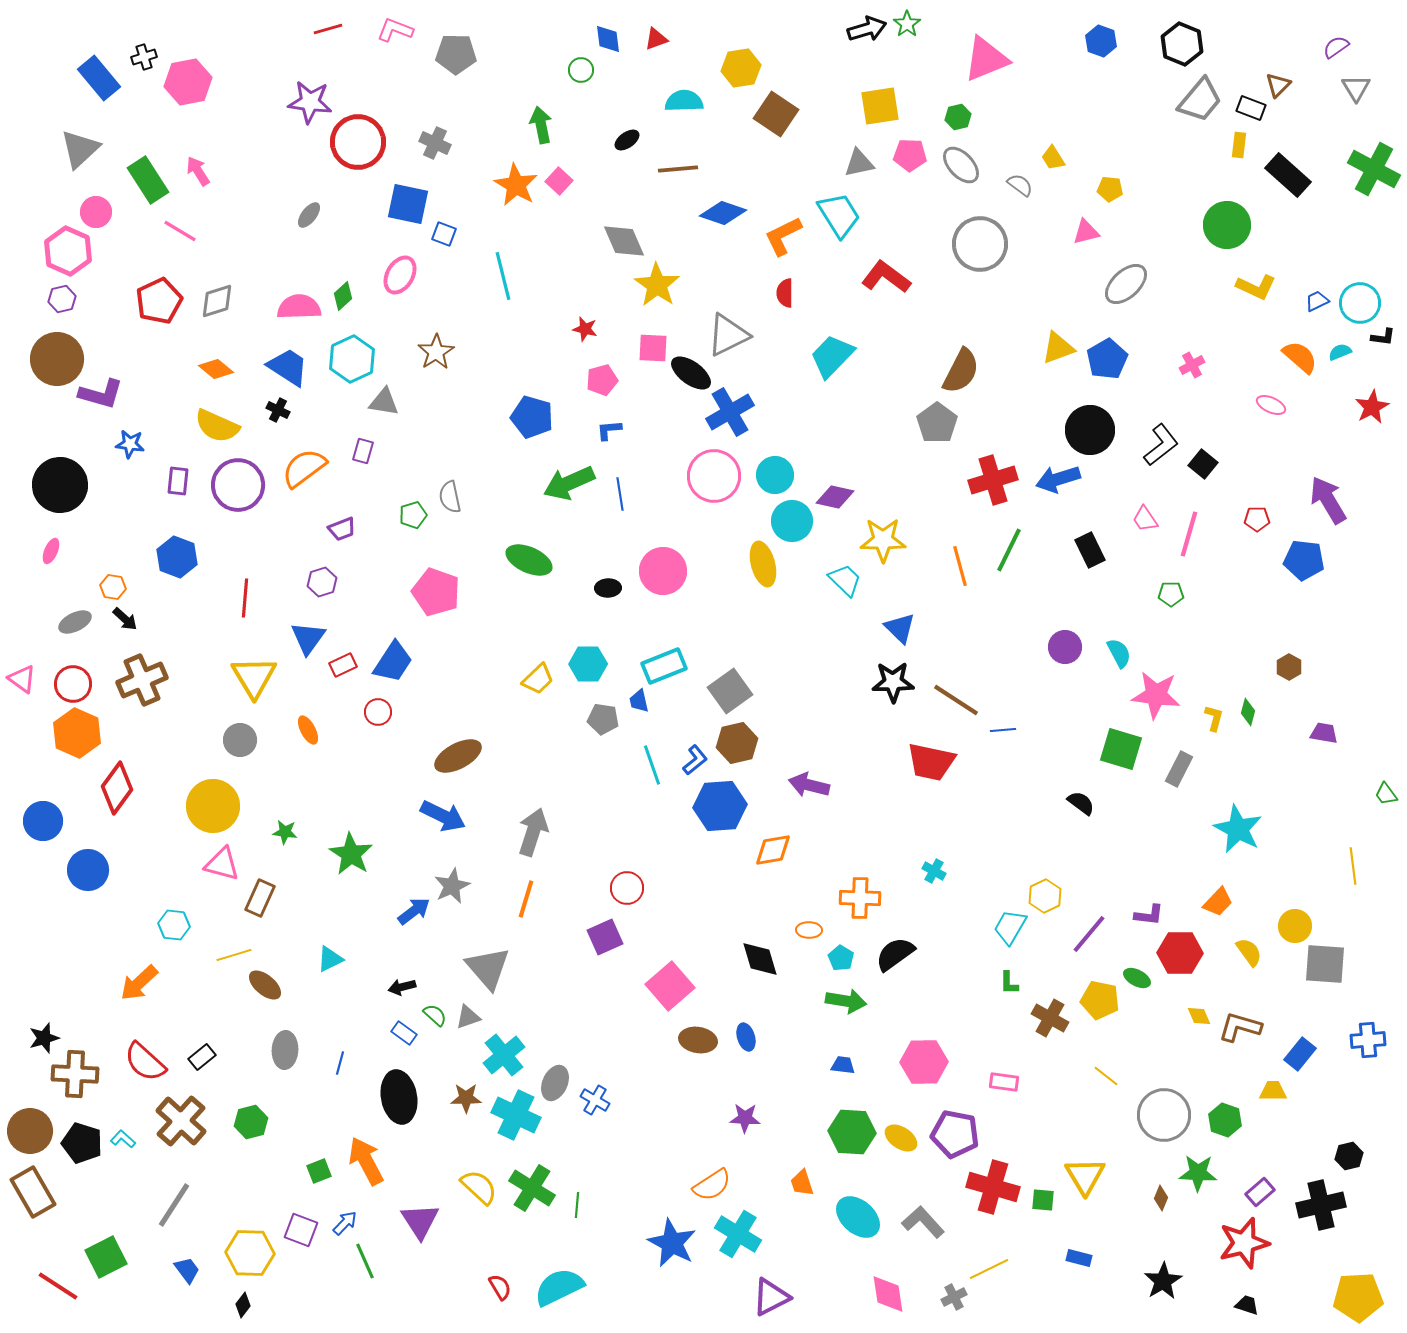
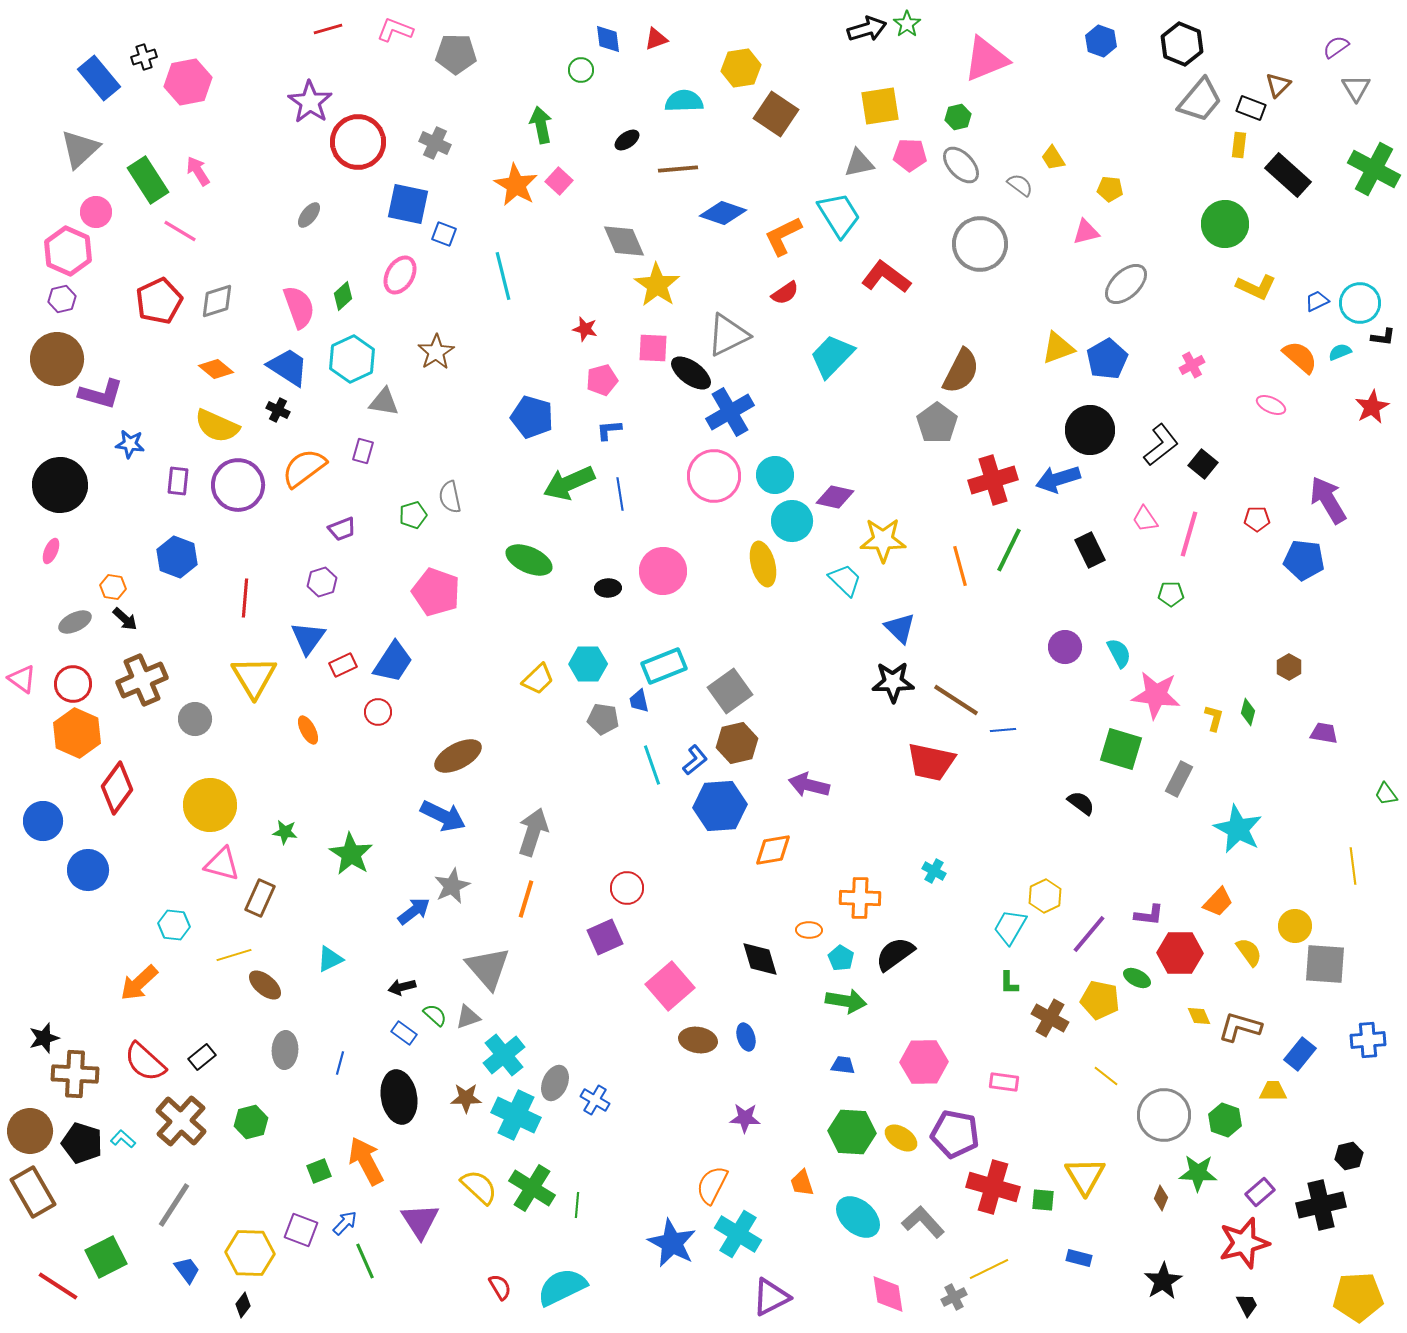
purple star at (310, 102): rotated 27 degrees clockwise
green circle at (1227, 225): moved 2 px left, 1 px up
red semicircle at (785, 293): rotated 124 degrees counterclockwise
pink semicircle at (299, 307): rotated 72 degrees clockwise
gray circle at (240, 740): moved 45 px left, 21 px up
gray rectangle at (1179, 769): moved 10 px down
yellow circle at (213, 806): moved 3 px left, 1 px up
orange semicircle at (712, 1185): rotated 150 degrees clockwise
cyan semicircle at (559, 1287): moved 3 px right
black trapezoid at (1247, 1305): rotated 45 degrees clockwise
